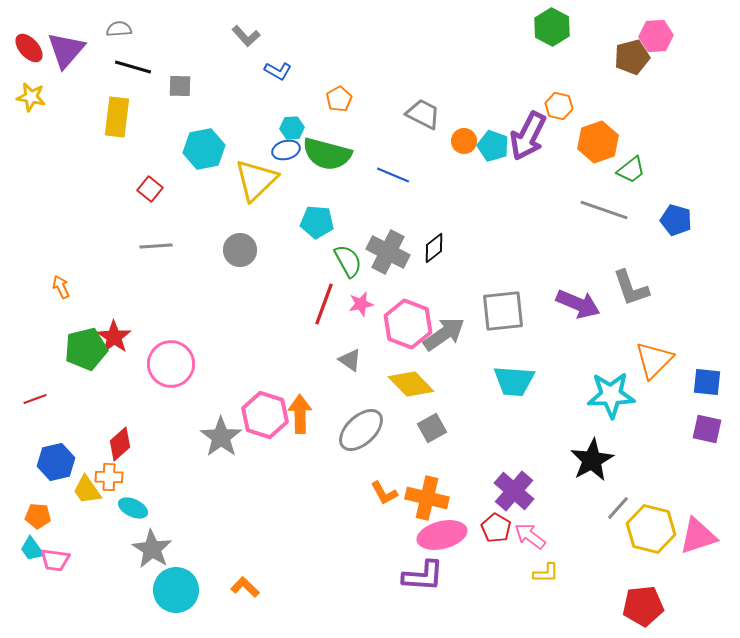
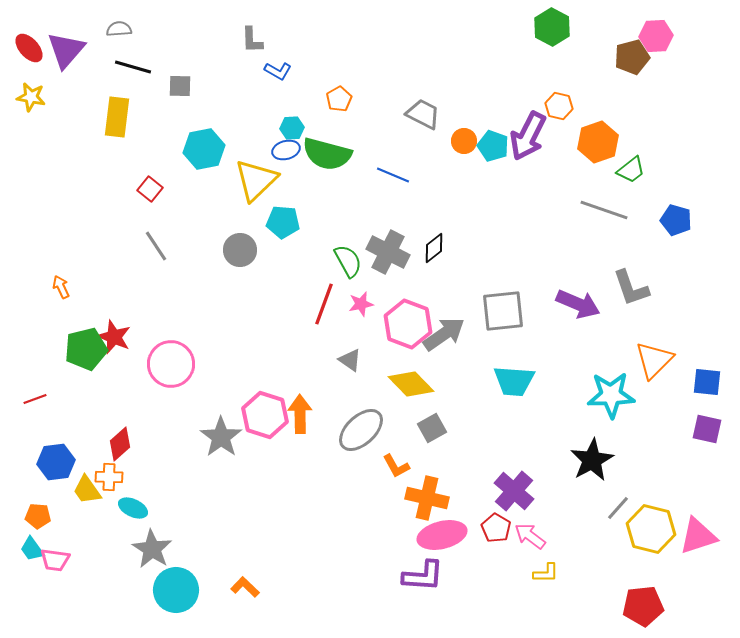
gray L-shape at (246, 36): moved 6 px right, 4 px down; rotated 40 degrees clockwise
cyan pentagon at (317, 222): moved 34 px left
gray line at (156, 246): rotated 60 degrees clockwise
red star at (114, 337): rotated 12 degrees counterclockwise
blue hexagon at (56, 462): rotated 6 degrees clockwise
orange L-shape at (384, 493): moved 12 px right, 27 px up
